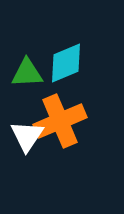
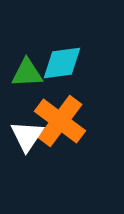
cyan diamond: moved 4 px left; rotated 15 degrees clockwise
orange cross: rotated 30 degrees counterclockwise
